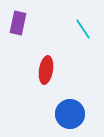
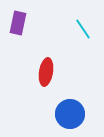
red ellipse: moved 2 px down
